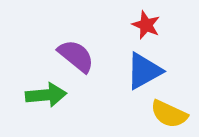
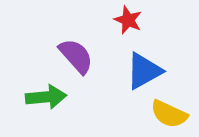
red star: moved 18 px left, 5 px up
purple semicircle: rotated 9 degrees clockwise
green arrow: moved 2 px down
